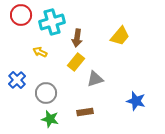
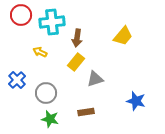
cyan cross: rotated 10 degrees clockwise
yellow trapezoid: moved 3 px right
brown rectangle: moved 1 px right
